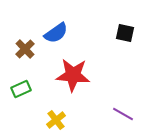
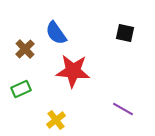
blue semicircle: rotated 90 degrees clockwise
red star: moved 4 px up
purple line: moved 5 px up
